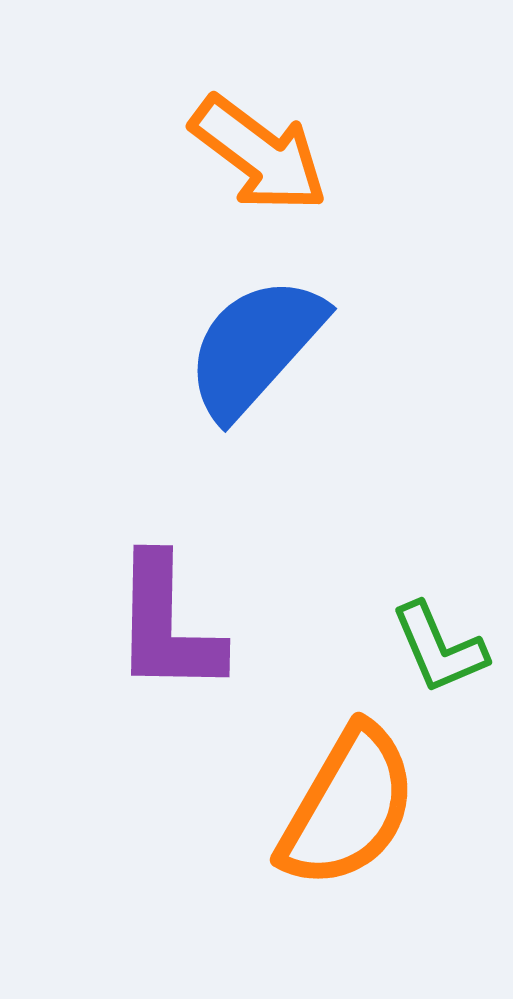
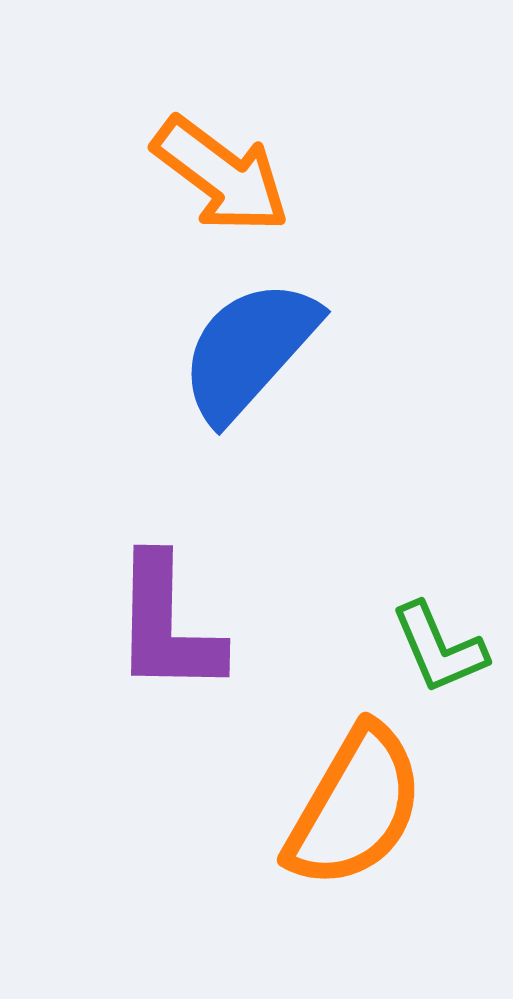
orange arrow: moved 38 px left, 21 px down
blue semicircle: moved 6 px left, 3 px down
orange semicircle: moved 7 px right
